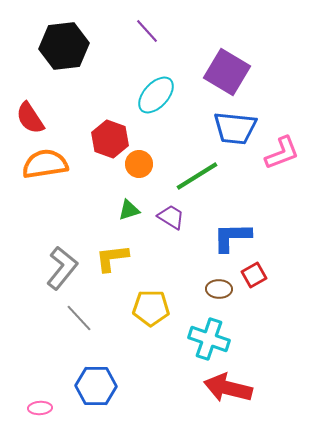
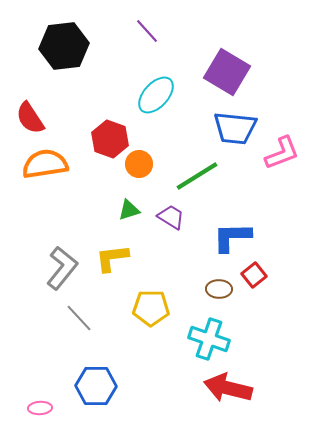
red square: rotated 10 degrees counterclockwise
